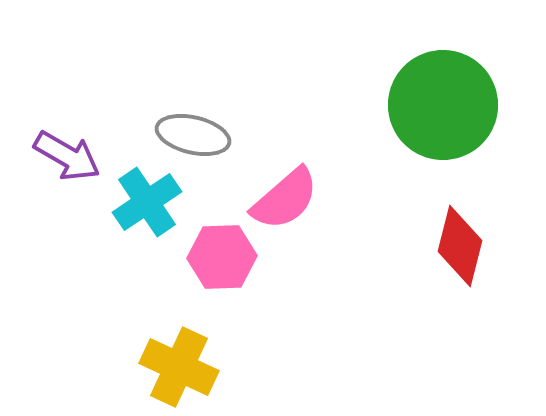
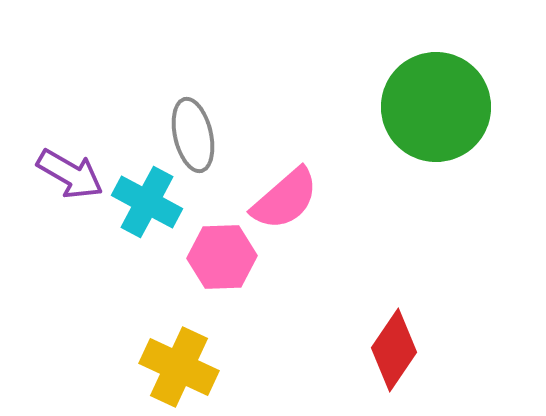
green circle: moved 7 px left, 2 px down
gray ellipse: rotated 64 degrees clockwise
purple arrow: moved 3 px right, 18 px down
cyan cross: rotated 28 degrees counterclockwise
red diamond: moved 66 px left, 104 px down; rotated 20 degrees clockwise
